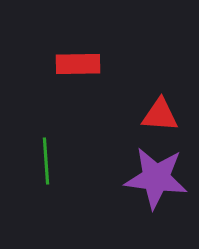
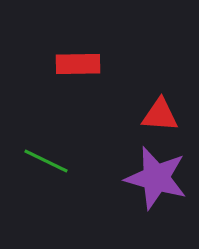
green line: rotated 60 degrees counterclockwise
purple star: rotated 8 degrees clockwise
